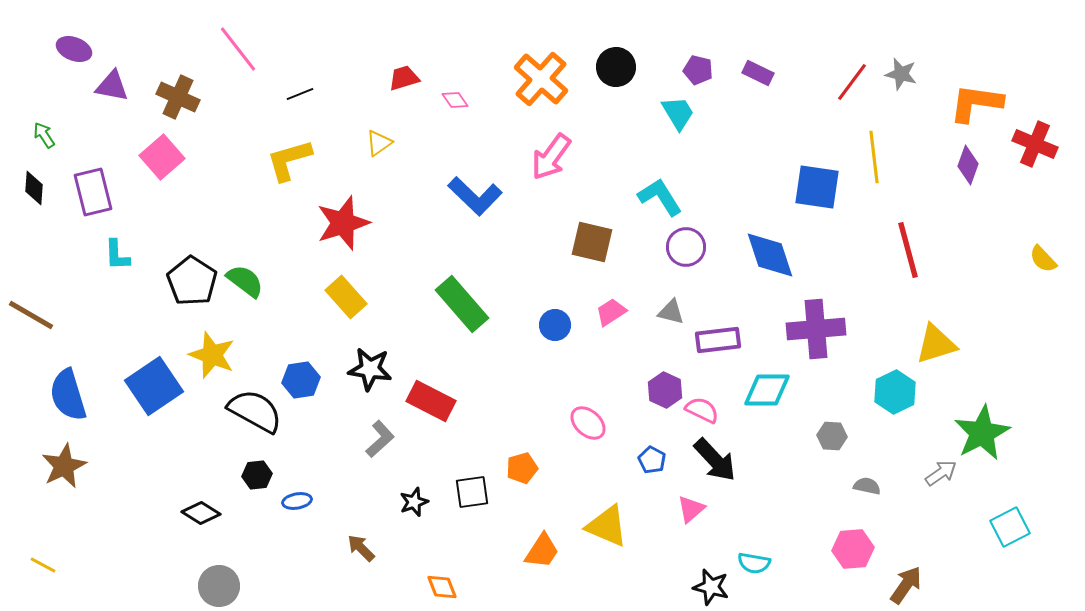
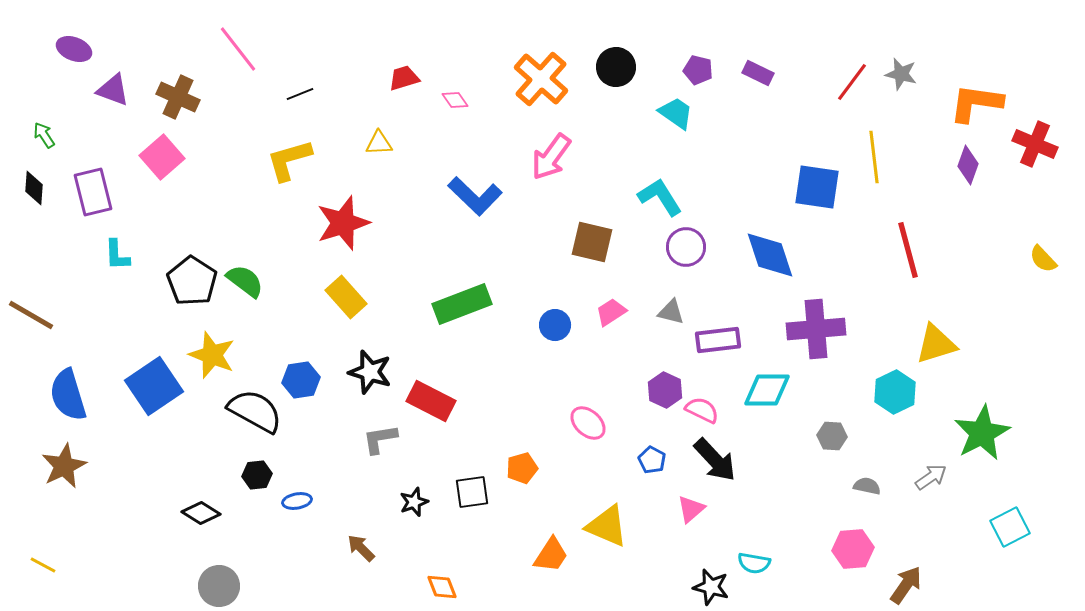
purple triangle at (112, 86): moved 1 px right, 4 px down; rotated 9 degrees clockwise
cyan trapezoid at (678, 113): moved 2 px left; rotated 24 degrees counterclockwise
yellow triangle at (379, 143): rotated 32 degrees clockwise
green rectangle at (462, 304): rotated 70 degrees counterclockwise
black star at (370, 369): moved 3 px down; rotated 9 degrees clockwise
gray L-shape at (380, 439): rotated 147 degrees counterclockwise
gray arrow at (941, 473): moved 10 px left, 4 px down
orange trapezoid at (542, 551): moved 9 px right, 4 px down
